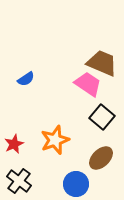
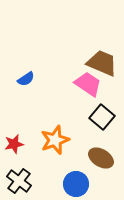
red star: rotated 12 degrees clockwise
brown ellipse: rotated 75 degrees clockwise
